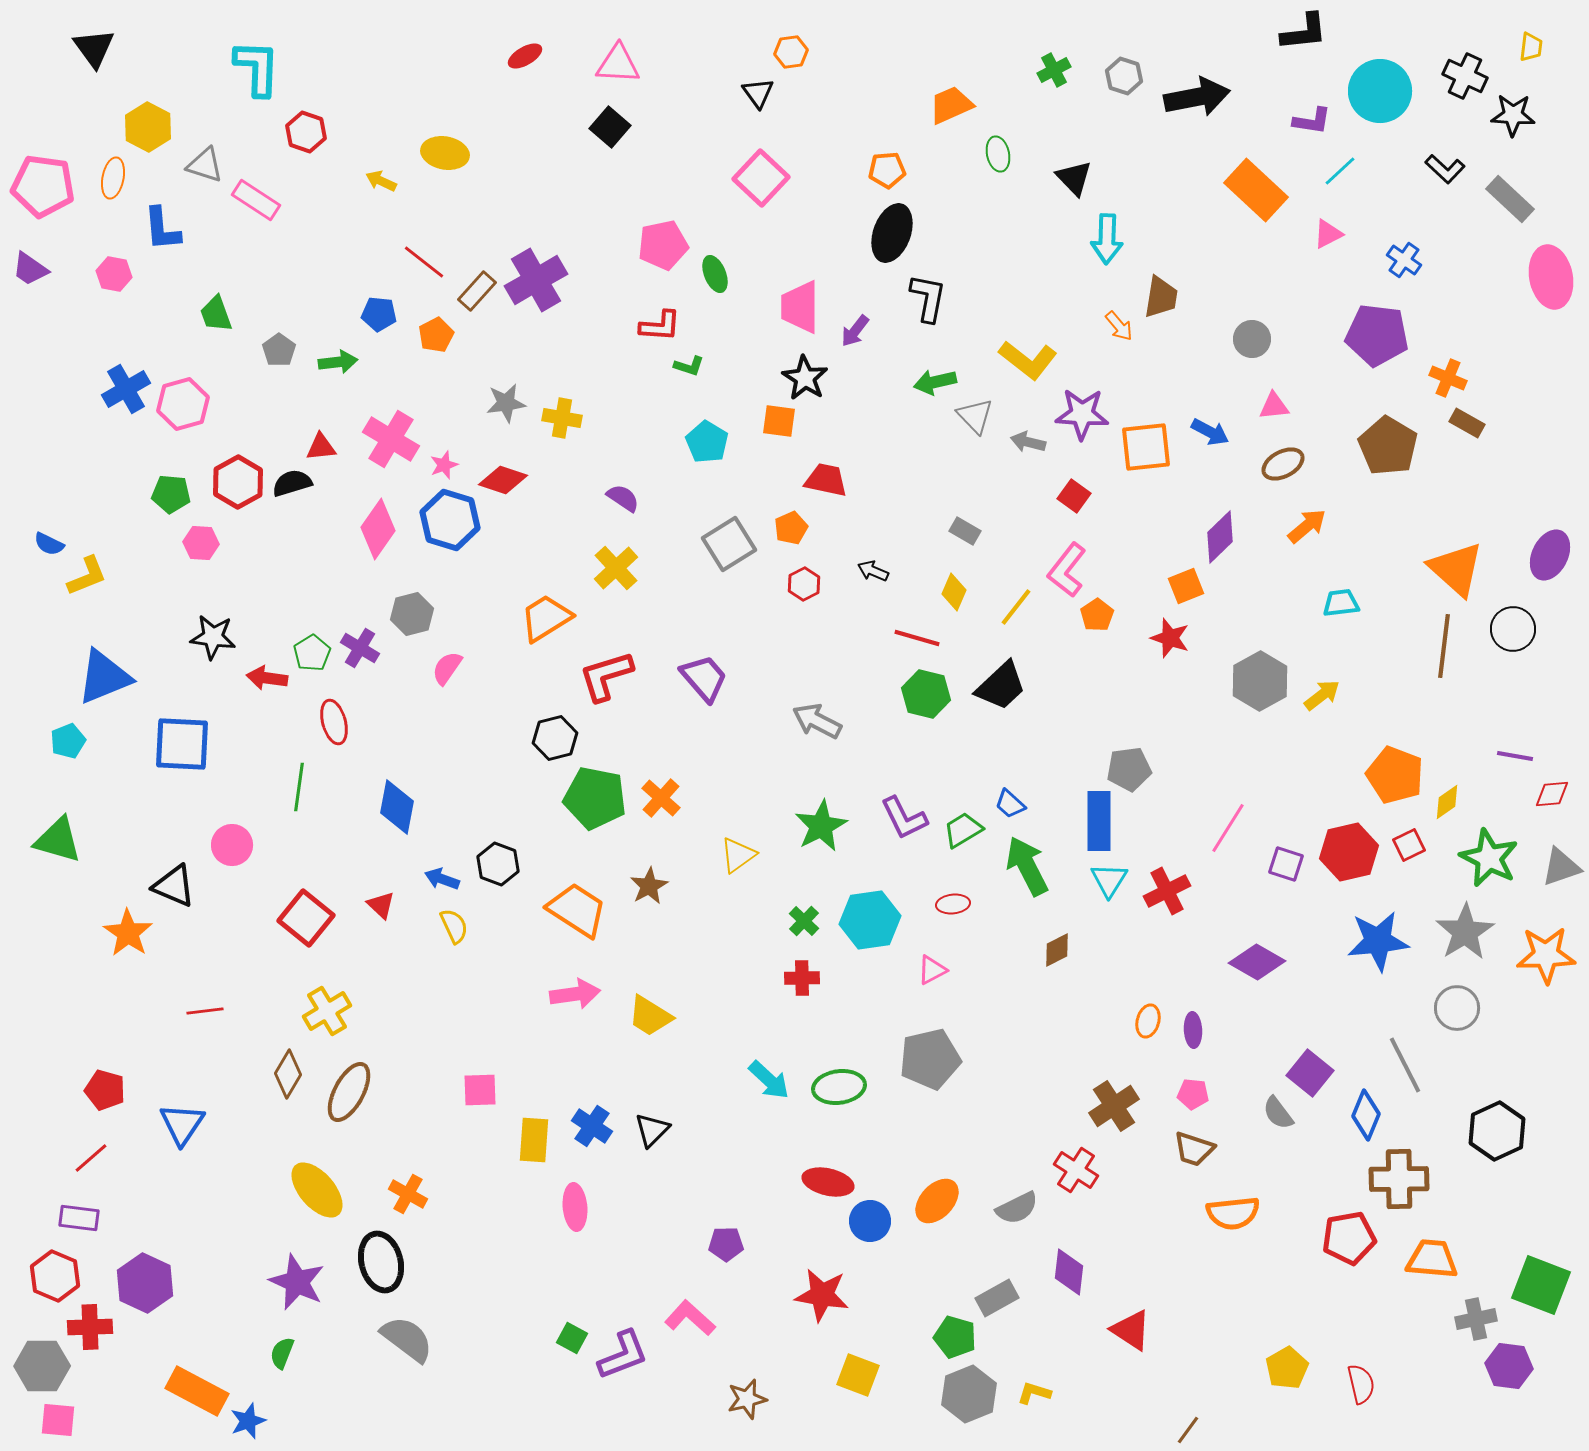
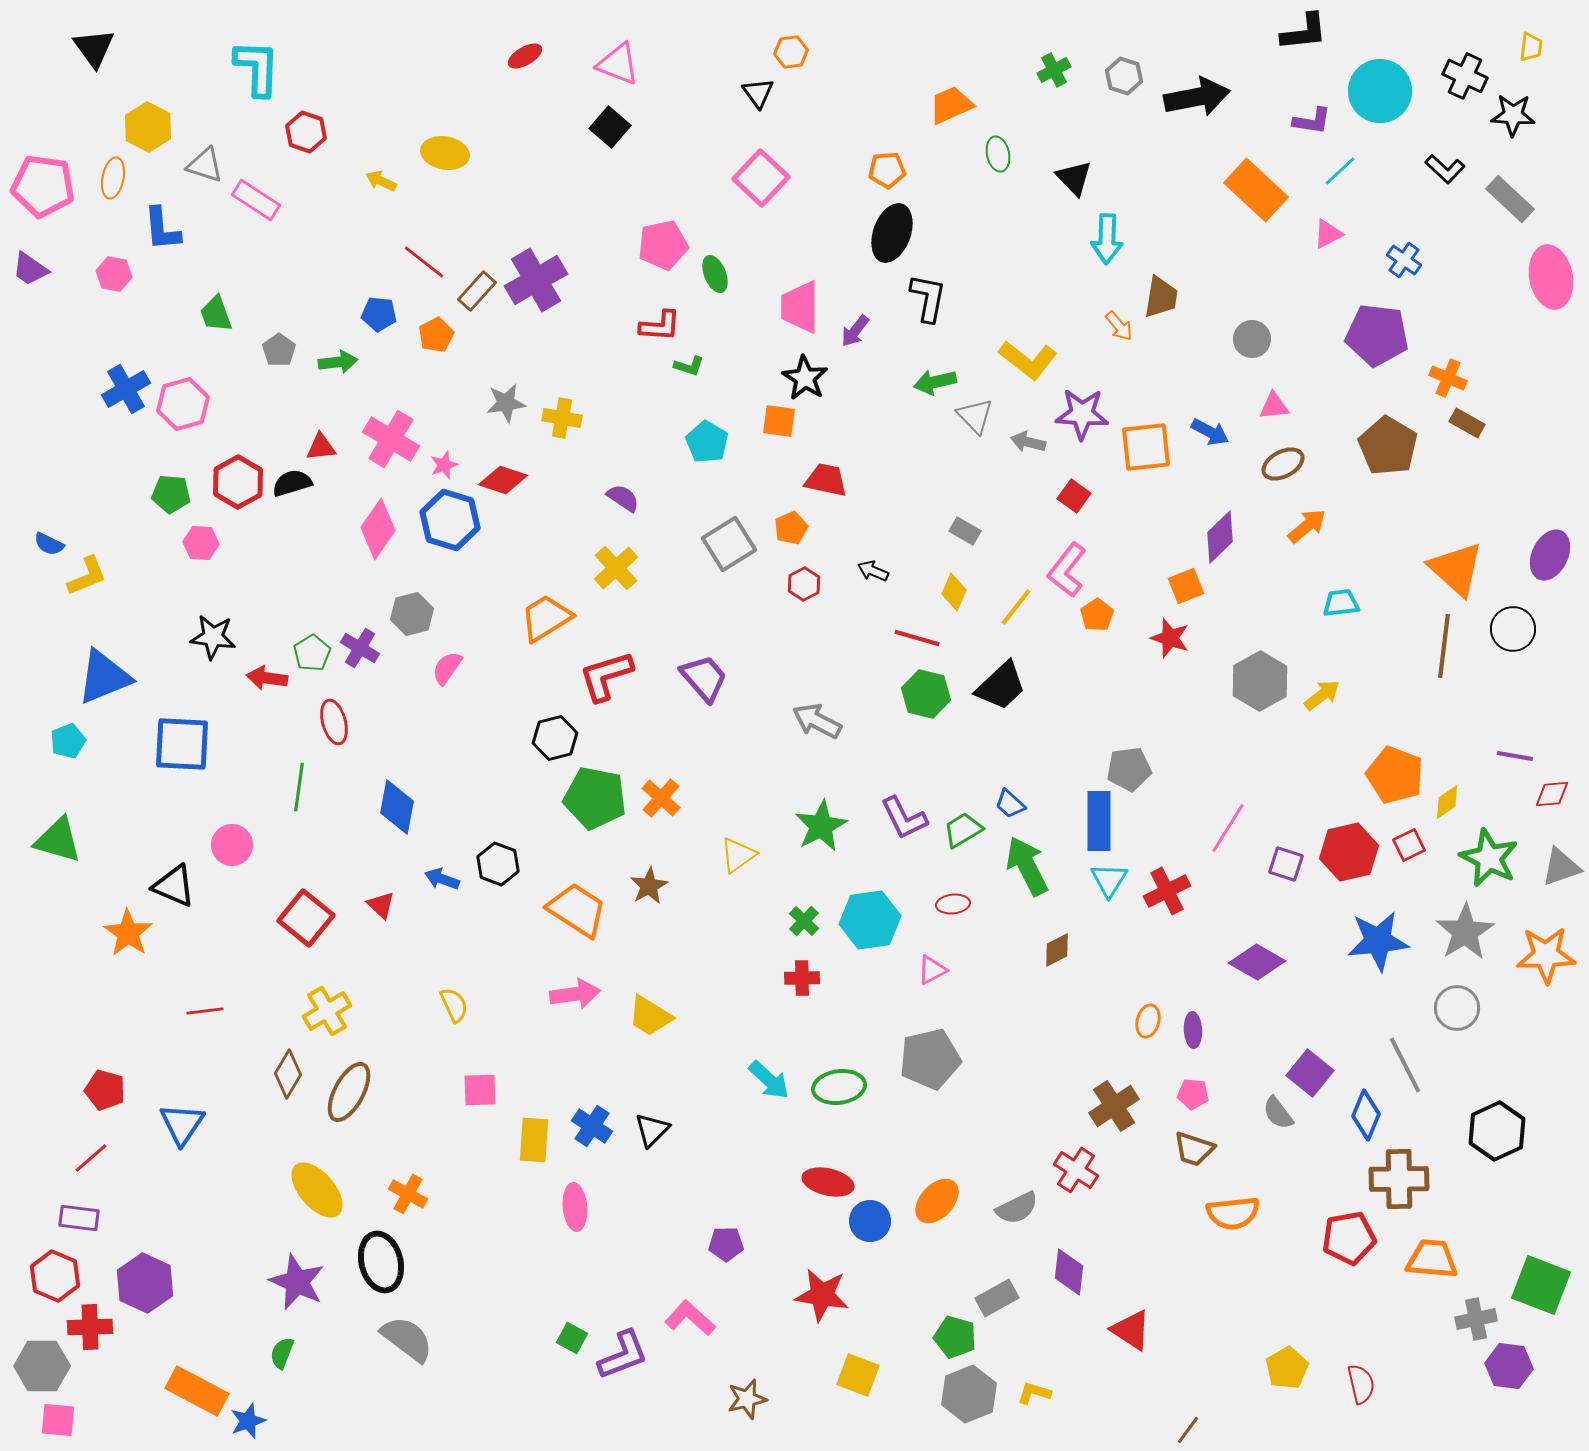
pink triangle at (618, 64): rotated 18 degrees clockwise
yellow semicircle at (454, 926): moved 79 px down
